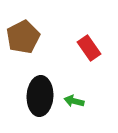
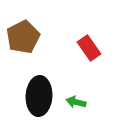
black ellipse: moved 1 px left
green arrow: moved 2 px right, 1 px down
